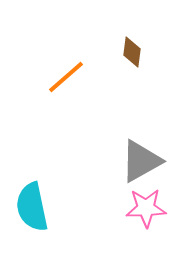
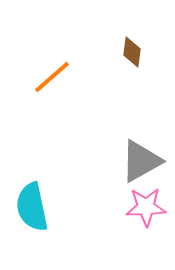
orange line: moved 14 px left
pink star: moved 1 px up
